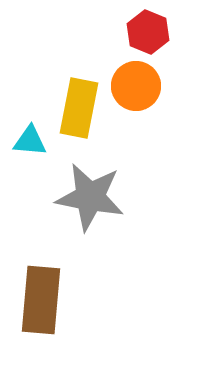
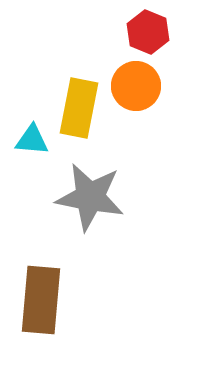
cyan triangle: moved 2 px right, 1 px up
